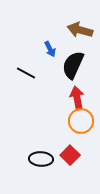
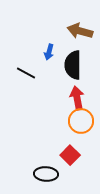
brown arrow: moved 1 px down
blue arrow: moved 1 px left, 3 px down; rotated 42 degrees clockwise
black semicircle: rotated 24 degrees counterclockwise
black ellipse: moved 5 px right, 15 px down
